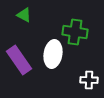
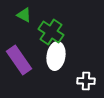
green cross: moved 24 px left; rotated 25 degrees clockwise
white ellipse: moved 3 px right, 2 px down
white cross: moved 3 px left, 1 px down
